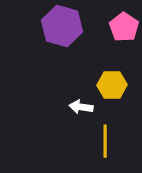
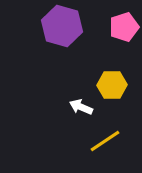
pink pentagon: rotated 20 degrees clockwise
white arrow: rotated 15 degrees clockwise
yellow line: rotated 56 degrees clockwise
